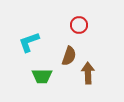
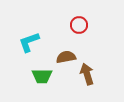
brown semicircle: moved 3 px left, 1 px down; rotated 120 degrees counterclockwise
brown arrow: moved 1 px left, 1 px down; rotated 15 degrees counterclockwise
